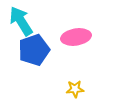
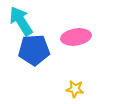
blue pentagon: rotated 16 degrees clockwise
yellow star: rotated 12 degrees clockwise
